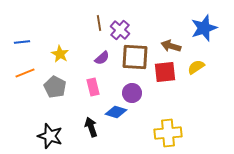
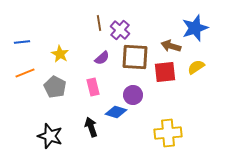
blue star: moved 9 px left
purple circle: moved 1 px right, 2 px down
